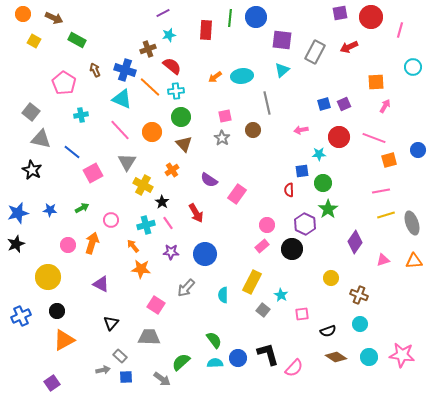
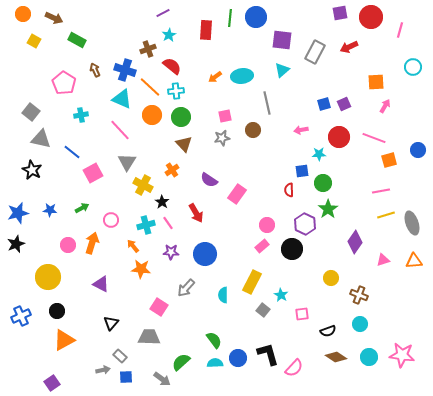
cyan star at (169, 35): rotated 16 degrees counterclockwise
orange circle at (152, 132): moved 17 px up
gray star at (222, 138): rotated 28 degrees clockwise
pink square at (156, 305): moved 3 px right, 2 px down
